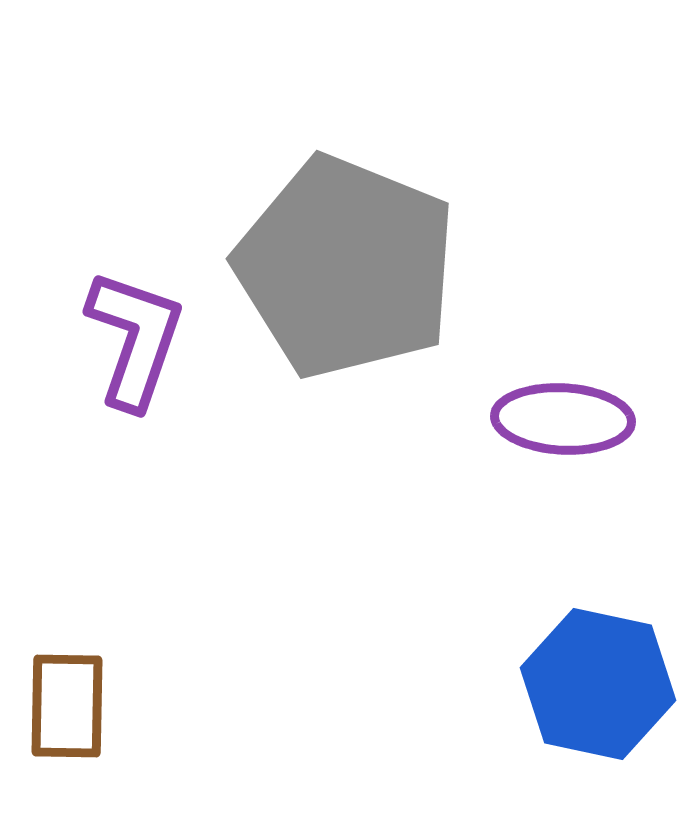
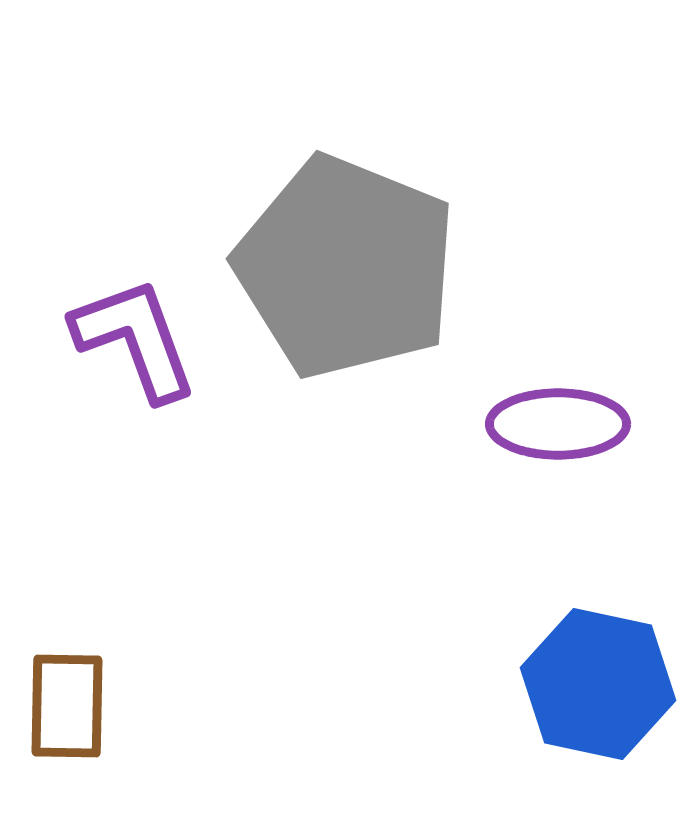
purple L-shape: rotated 39 degrees counterclockwise
purple ellipse: moved 5 px left, 5 px down; rotated 3 degrees counterclockwise
